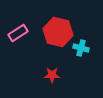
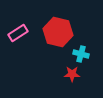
cyan cross: moved 6 px down
red star: moved 20 px right, 1 px up
